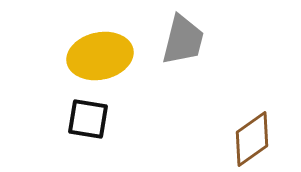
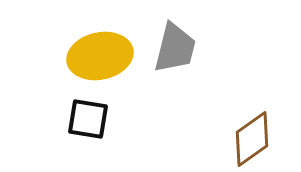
gray trapezoid: moved 8 px left, 8 px down
